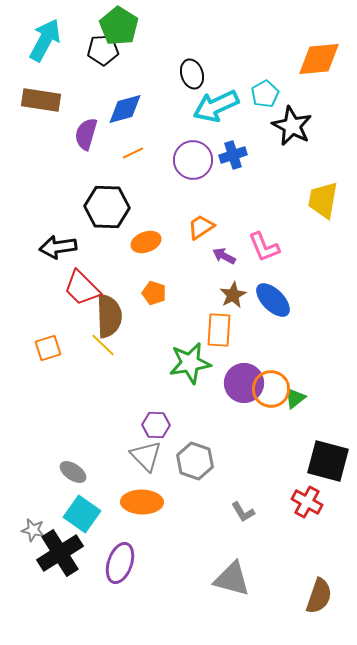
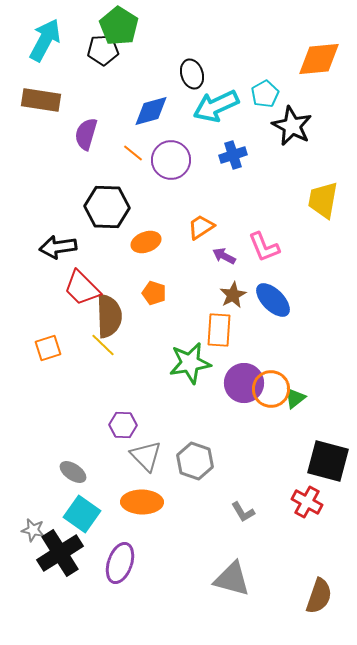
blue diamond at (125, 109): moved 26 px right, 2 px down
orange line at (133, 153): rotated 65 degrees clockwise
purple circle at (193, 160): moved 22 px left
purple hexagon at (156, 425): moved 33 px left
